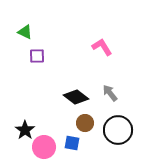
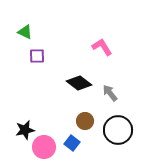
black diamond: moved 3 px right, 14 px up
brown circle: moved 2 px up
black star: rotated 24 degrees clockwise
blue square: rotated 28 degrees clockwise
